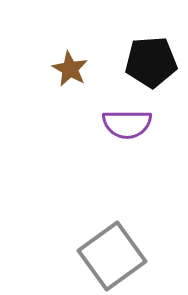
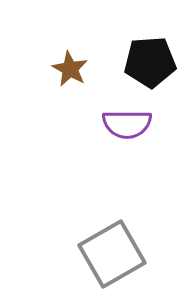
black pentagon: moved 1 px left
gray square: moved 2 px up; rotated 6 degrees clockwise
